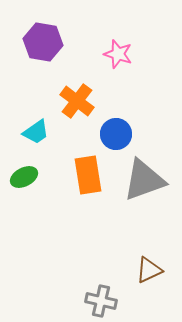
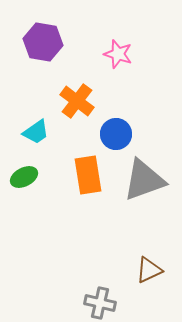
gray cross: moved 1 px left, 2 px down
